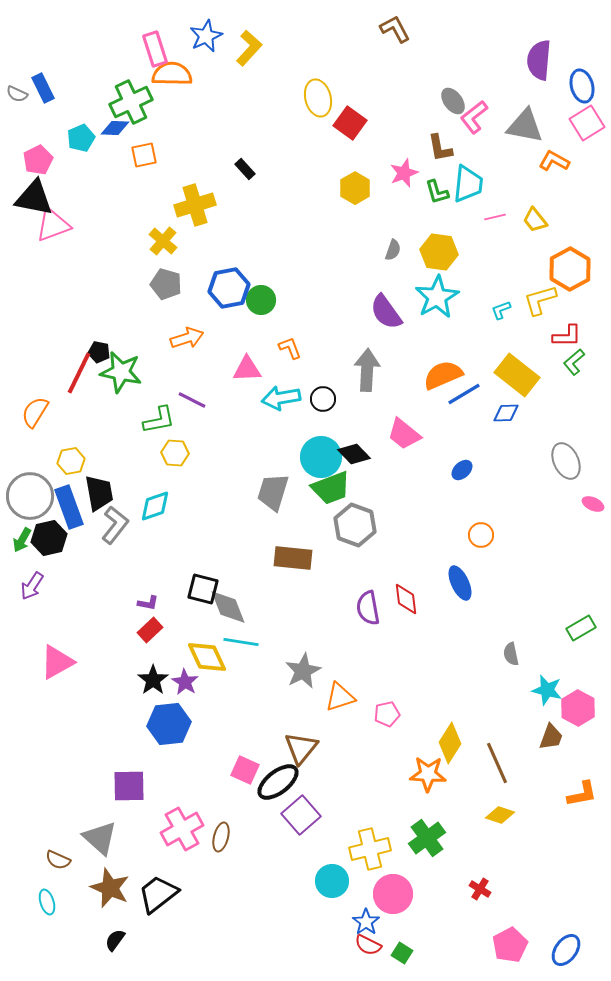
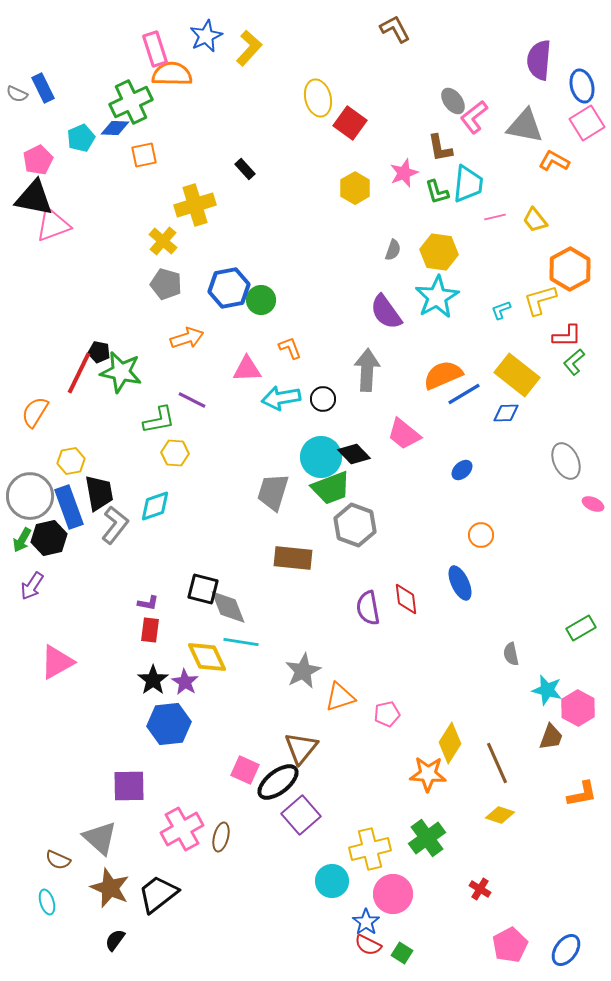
red rectangle at (150, 630): rotated 40 degrees counterclockwise
